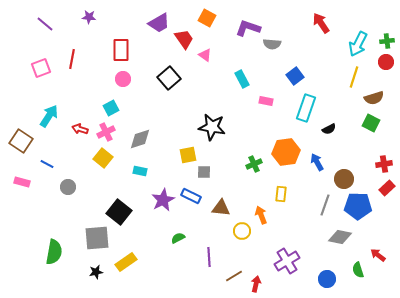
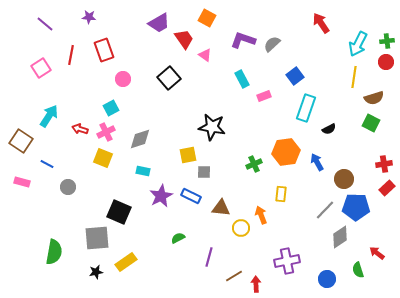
purple L-shape at (248, 28): moved 5 px left, 12 px down
gray semicircle at (272, 44): rotated 132 degrees clockwise
red rectangle at (121, 50): moved 17 px left; rotated 20 degrees counterclockwise
red line at (72, 59): moved 1 px left, 4 px up
pink square at (41, 68): rotated 12 degrees counterclockwise
yellow line at (354, 77): rotated 10 degrees counterclockwise
pink rectangle at (266, 101): moved 2 px left, 5 px up; rotated 32 degrees counterclockwise
yellow square at (103, 158): rotated 18 degrees counterclockwise
cyan rectangle at (140, 171): moved 3 px right
purple star at (163, 200): moved 2 px left, 4 px up
gray line at (325, 205): moved 5 px down; rotated 25 degrees clockwise
blue pentagon at (358, 206): moved 2 px left, 1 px down
black square at (119, 212): rotated 15 degrees counterclockwise
yellow circle at (242, 231): moved 1 px left, 3 px up
gray diamond at (340, 237): rotated 45 degrees counterclockwise
red arrow at (378, 255): moved 1 px left, 2 px up
purple line at (209, 257): rotated 18 degrees clockwise
purple cross at (287, 261): rotated 20 degrees clockwise
red arrow at (256, 284): rotated 14 degrees counterclockwise
